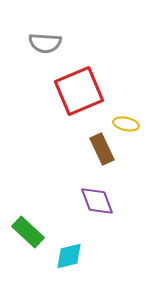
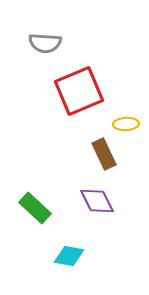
yellow ellipse: rotated 15 degrees counterclockwise
brown rectangle: moved 2 px right, 5 px down
purple diamond: rotated 6 degrees counterclockwise
green rectangle: moved 7 px right, 24 px up
cyan diamond: rotated 24 degrees clockwise
